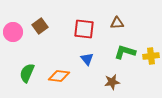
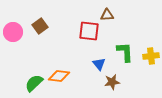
brown triangle: moved 10 px left, 8 px up
red square: moved 5 px right, 2 px down
green L-shape: rotated 70 degrees clockwise
blue triangle: moved 12 px right, 5 px down
green semicircle: moved 7 px right, 10 px down; rotated 24 degrees clockwise
